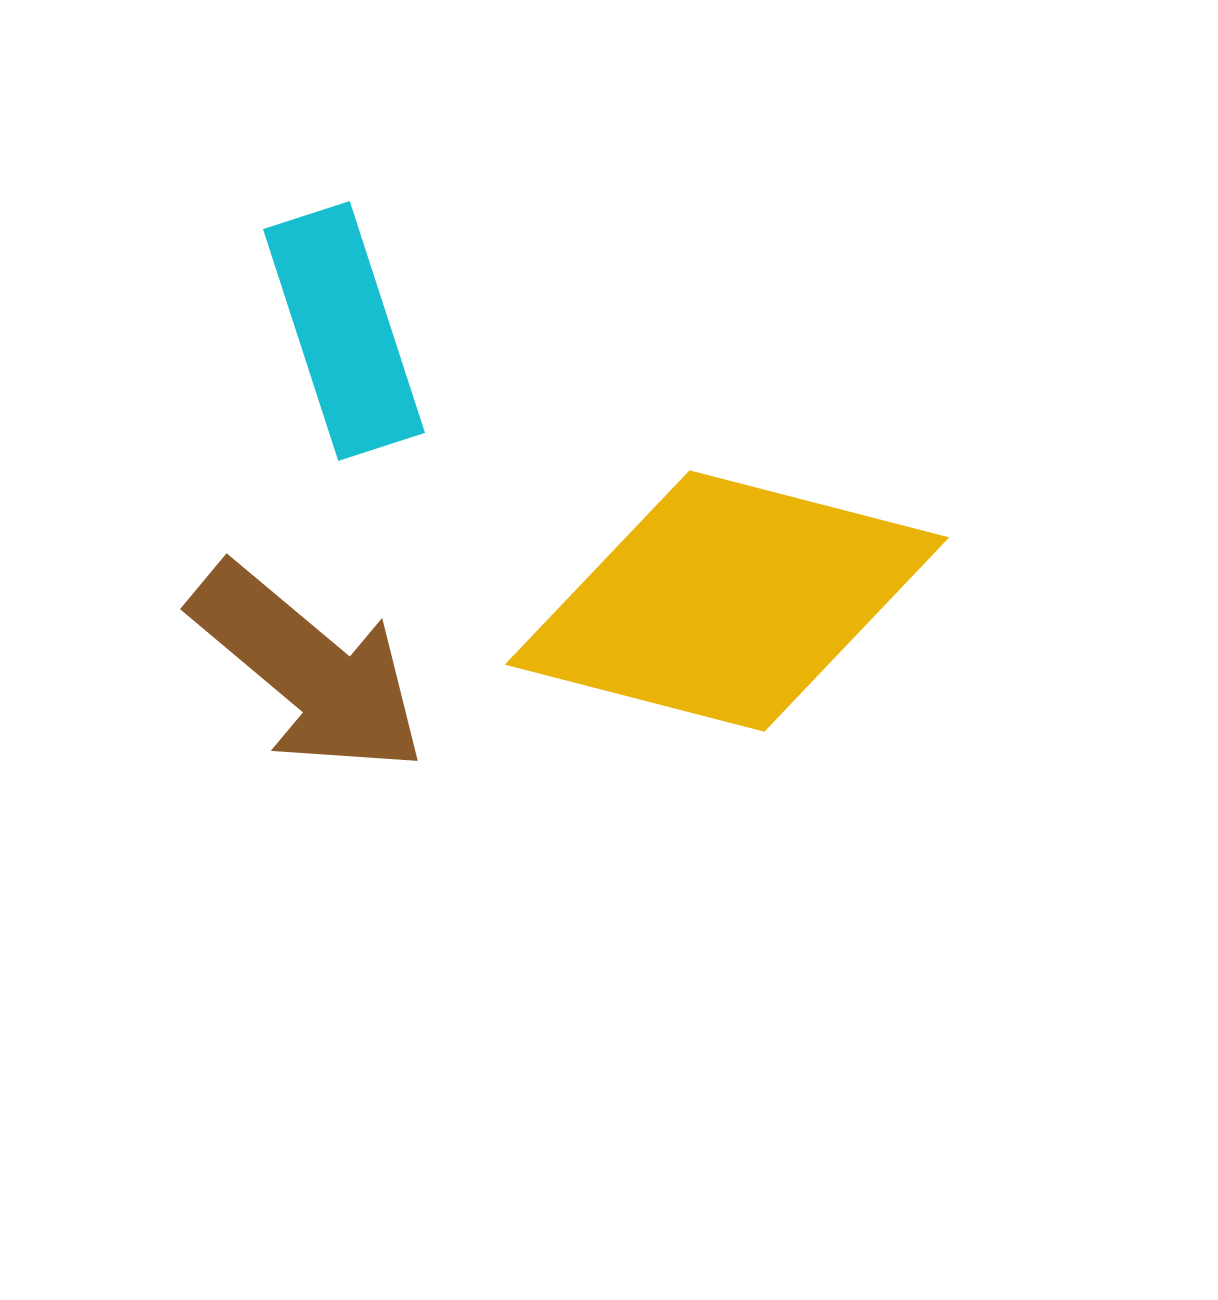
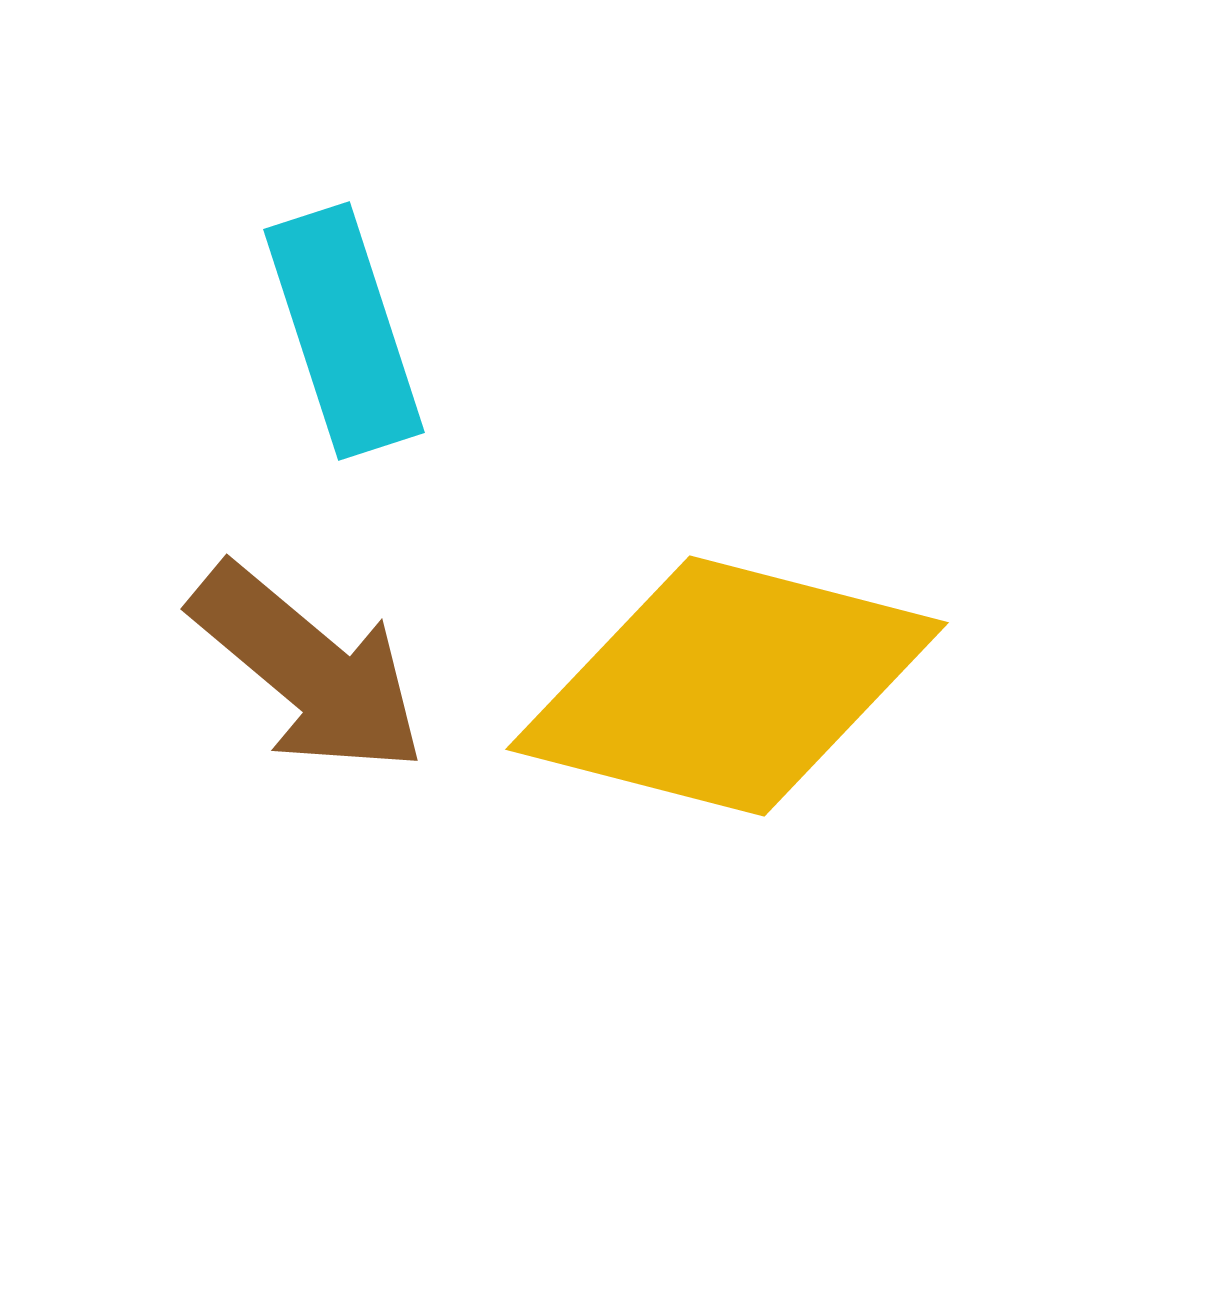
yellow diamond: moved 85 px down
